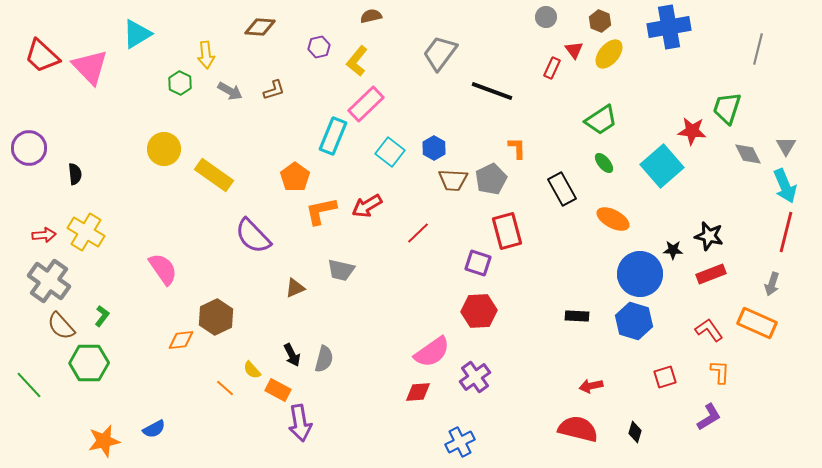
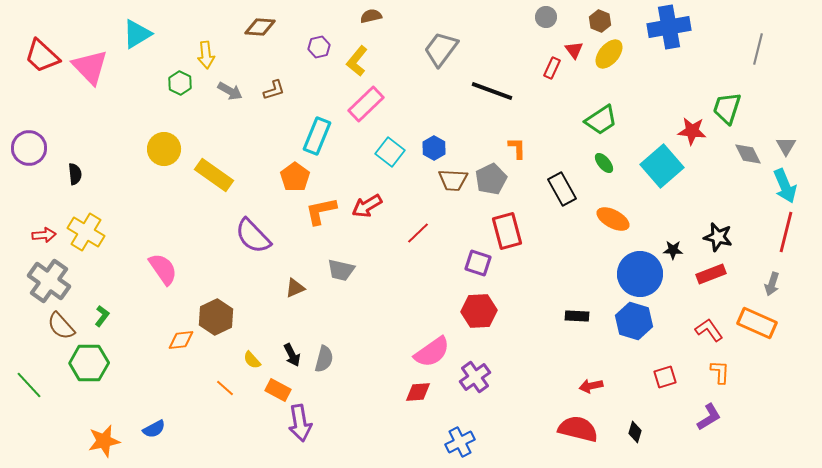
gray trapezoid at (440, 53): moved 1 px right, 4 px up
cyan rectangle at (333, 136): moved 16 px left
black star at (709, 236): moved 9 px right, 1 px down
yellow semicircle at (252, 370): moved 10 px up
